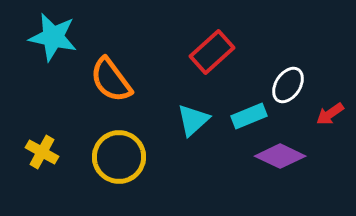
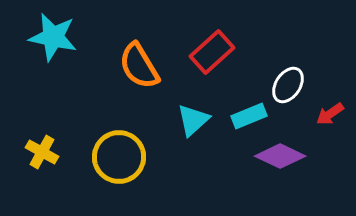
orange semicircle: moved 28 px right, 14 px up; rotated 6 degrees clockwise
